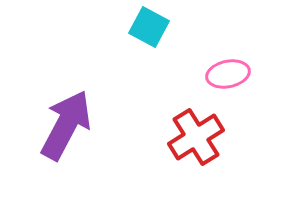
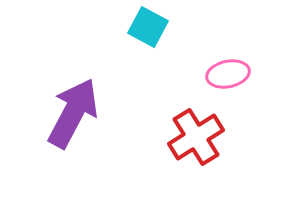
cyan square: moved 1 px left
purple arrow: moved 7 px right, 12 px up
